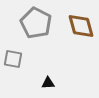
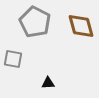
gray pentagon: moved 1 px left, 1 px up
